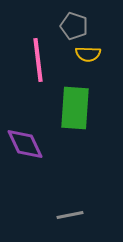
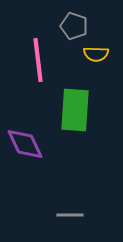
yellow semicircle: moved 8 px right
green rectangle: moved 2 px down
gray line: rotated 12 degrees clockwise
